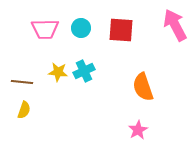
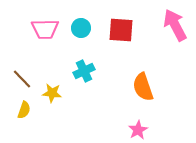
yellow star: moved 6 px left, 21 px down
brown line: moved 3 px up; rotated 40 degrees clockwise
